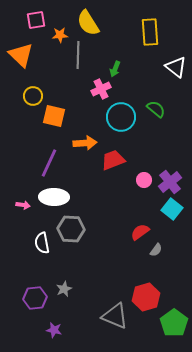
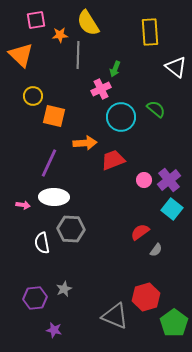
purple cross: moved 1 px left, 2 px up
